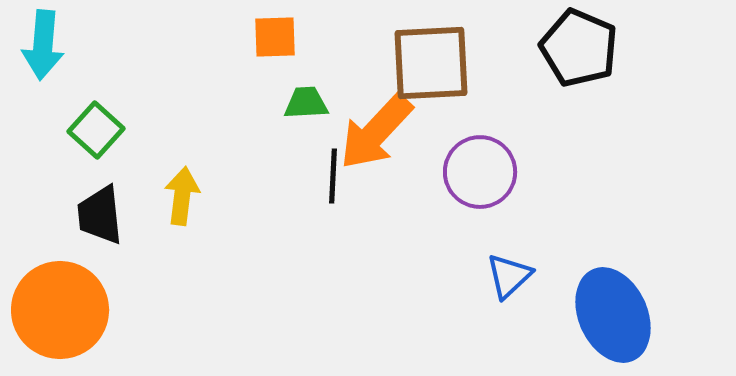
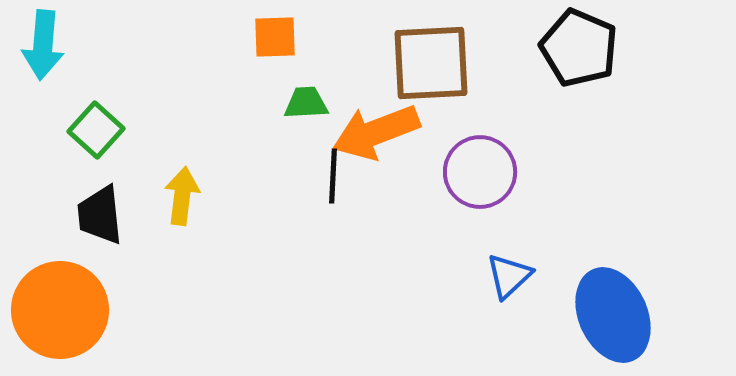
orange arrow: rotated 26 degrees clockwise
